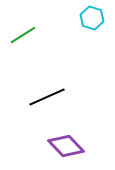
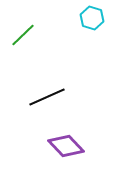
green line: rotated 12 degrees counterclockwise
